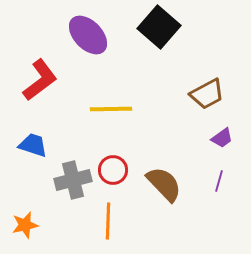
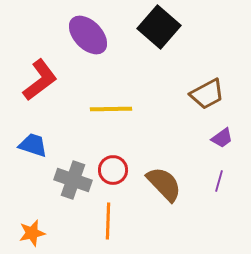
gray cross: rotated 33 degrees clockwise
orange star: moved 7 px right, 8 px down
